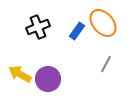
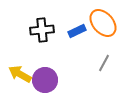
black cross: moved 4 px right, 3 px down; rotated 15 degrees clockwise
blue rectangle: rotated 30 degrees clockwise
gray line: moved 2 px left, 1 px up
purple circle: moved 3 px left, 1 px down
